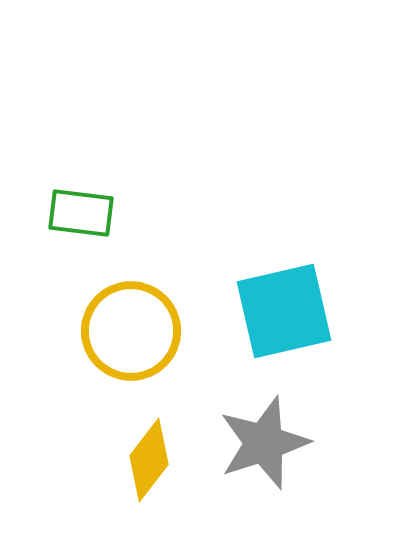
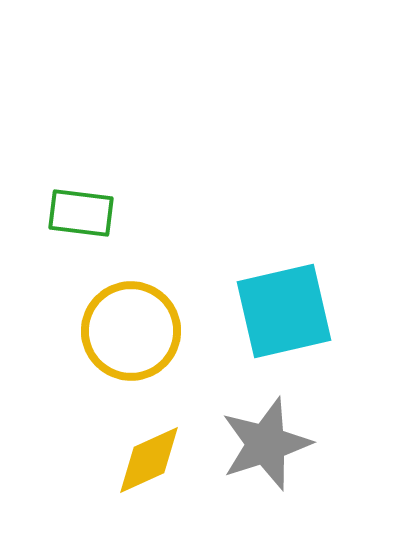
gray star: moved 2 px right, 1 px down
yellow diamond: rotated 28 degrees clockwise
